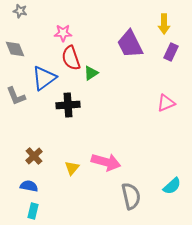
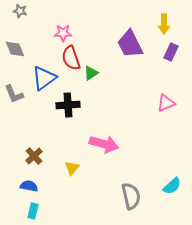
gray L-shape: moved 2 px left, 2 px up
pink arrow: moved 2 px left, 18 px up
